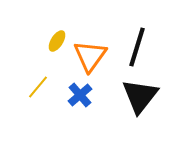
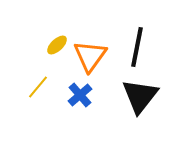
yellow ellipse: moved 4 px down; rotated 15 degrees clockwise
black line: rotated 6 degrees counterclockwise
